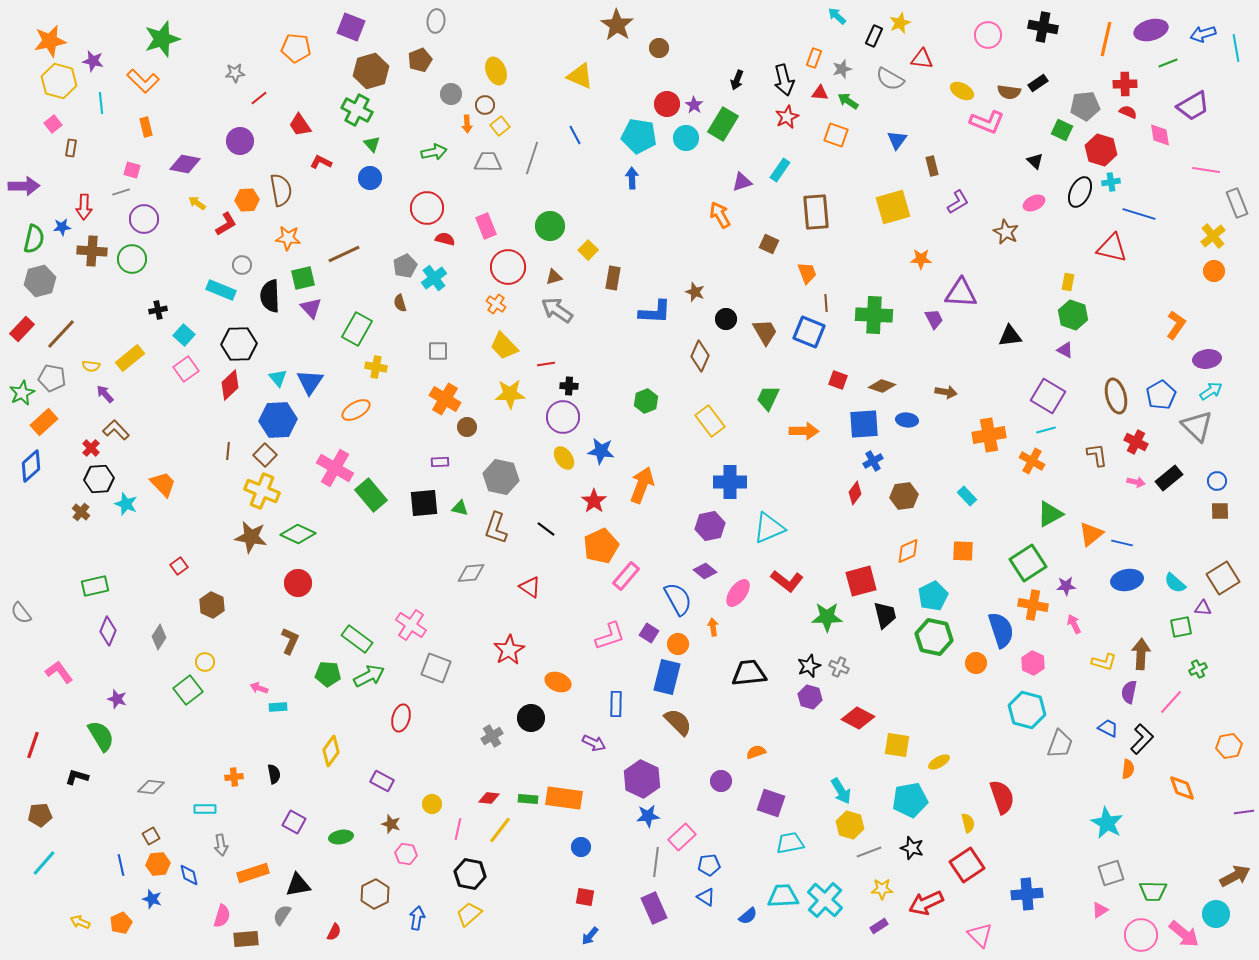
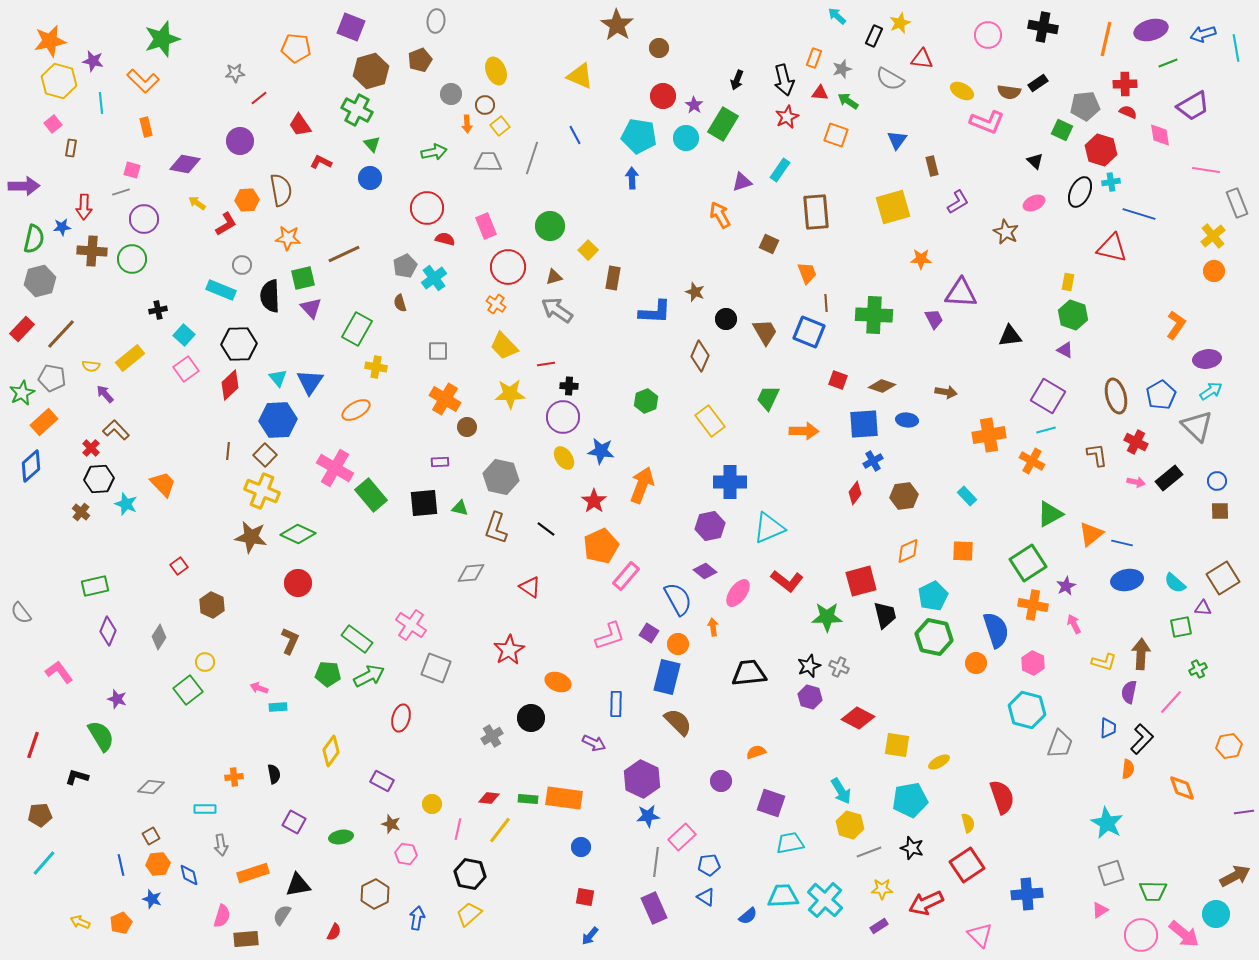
red circle at (667, 104): moved 4 px left, 8 px up
purple star at (1066, 586): rotated 24 degrees counterclockwise
blue semicircle at (1001, 630): moved 5 px left
blue trapezoid at (1108, 728): rotated 65 degrees clockwise
